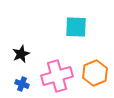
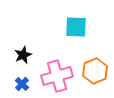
black star: moved 2 px right, 1 px down
orange hexagon: moved 2 px up
blue cross: rotated 24 degrees clockwise
